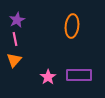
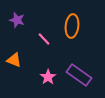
purple star: rotated 28 degrees counterclockwise
pink line: moved 29 px right; rotated 32 degrees counterclockwise
orange triangle: rotated 49 degrees counterclockwise
purple rectangle: rotated 35 degrees clockwise
